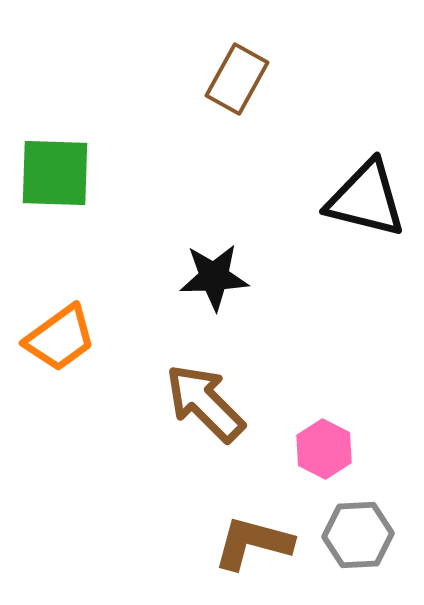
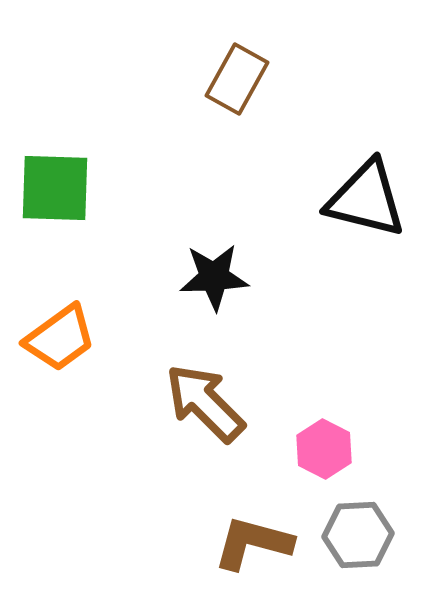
green square: moved 15 px down
